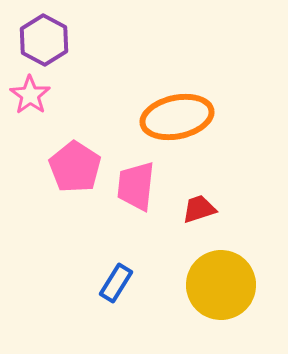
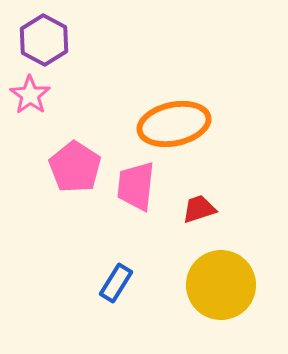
orange ellipse: moved 3 px left, 7 px down
